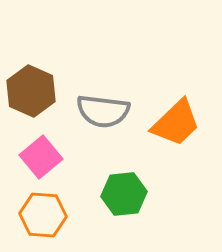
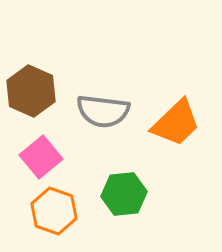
orange hexagon: moved 11 px right, 4 px up; rotated 15 degrees clockwise
